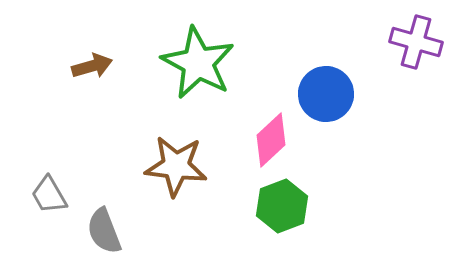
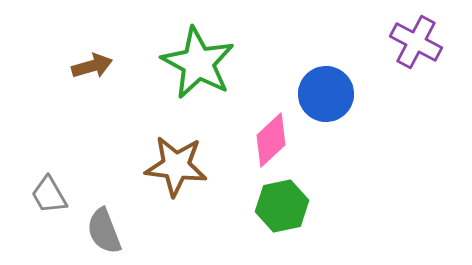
purple cross: rotated 12 degrees clockwise
green hexagon: rotated 9 degrees clockwise
